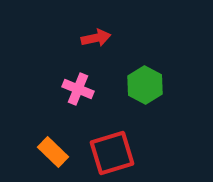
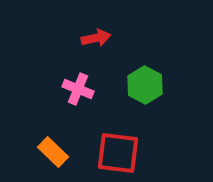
red square: moved 6 px right; rotated 24 degrees clockwise
